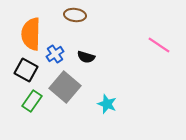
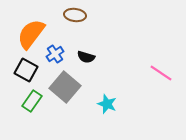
orange semicircle: rotated 36 degrees clockwise
pink line: moved 2 px right, 28 px down
